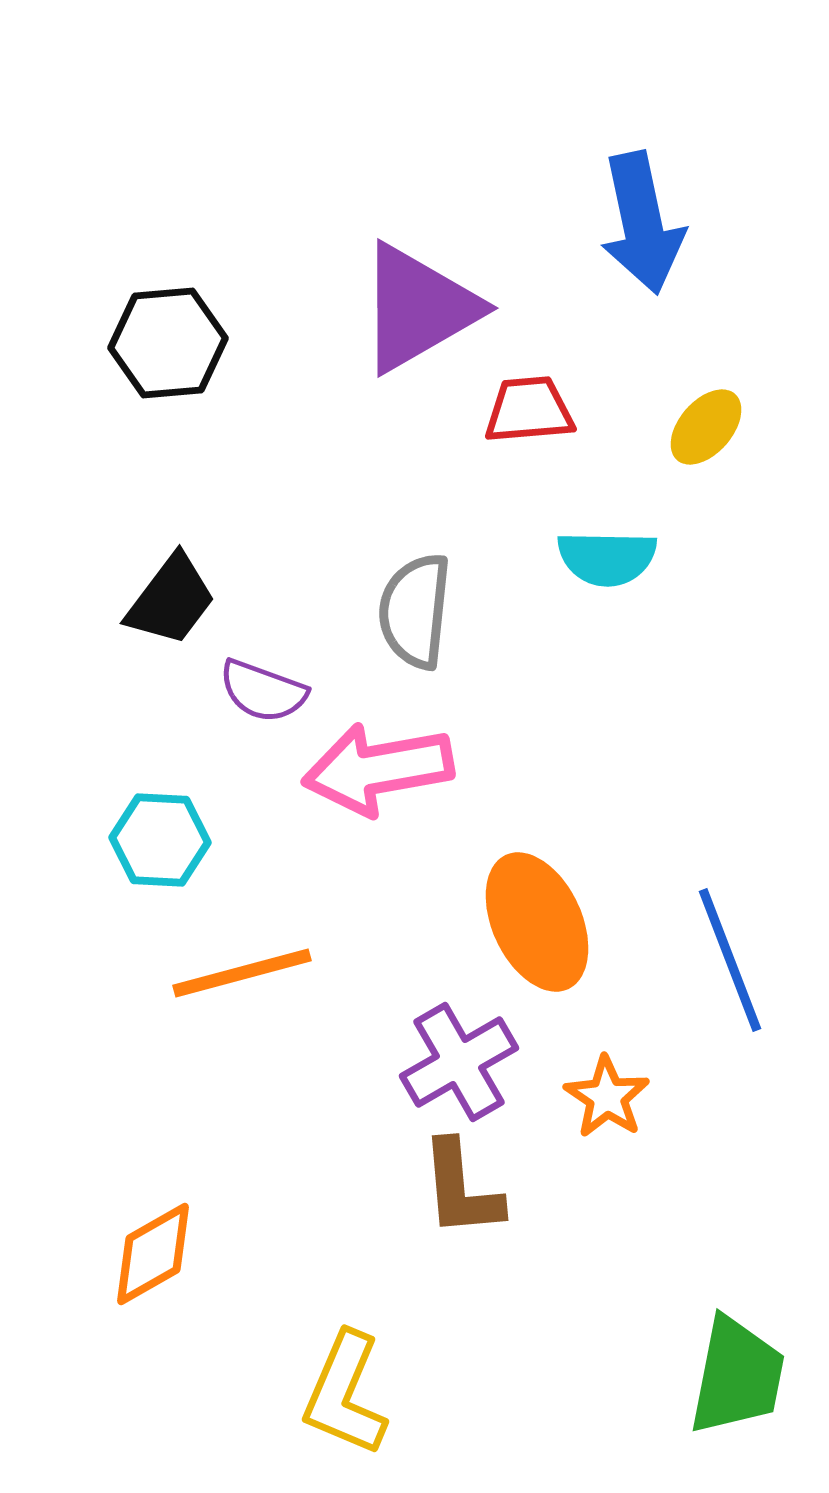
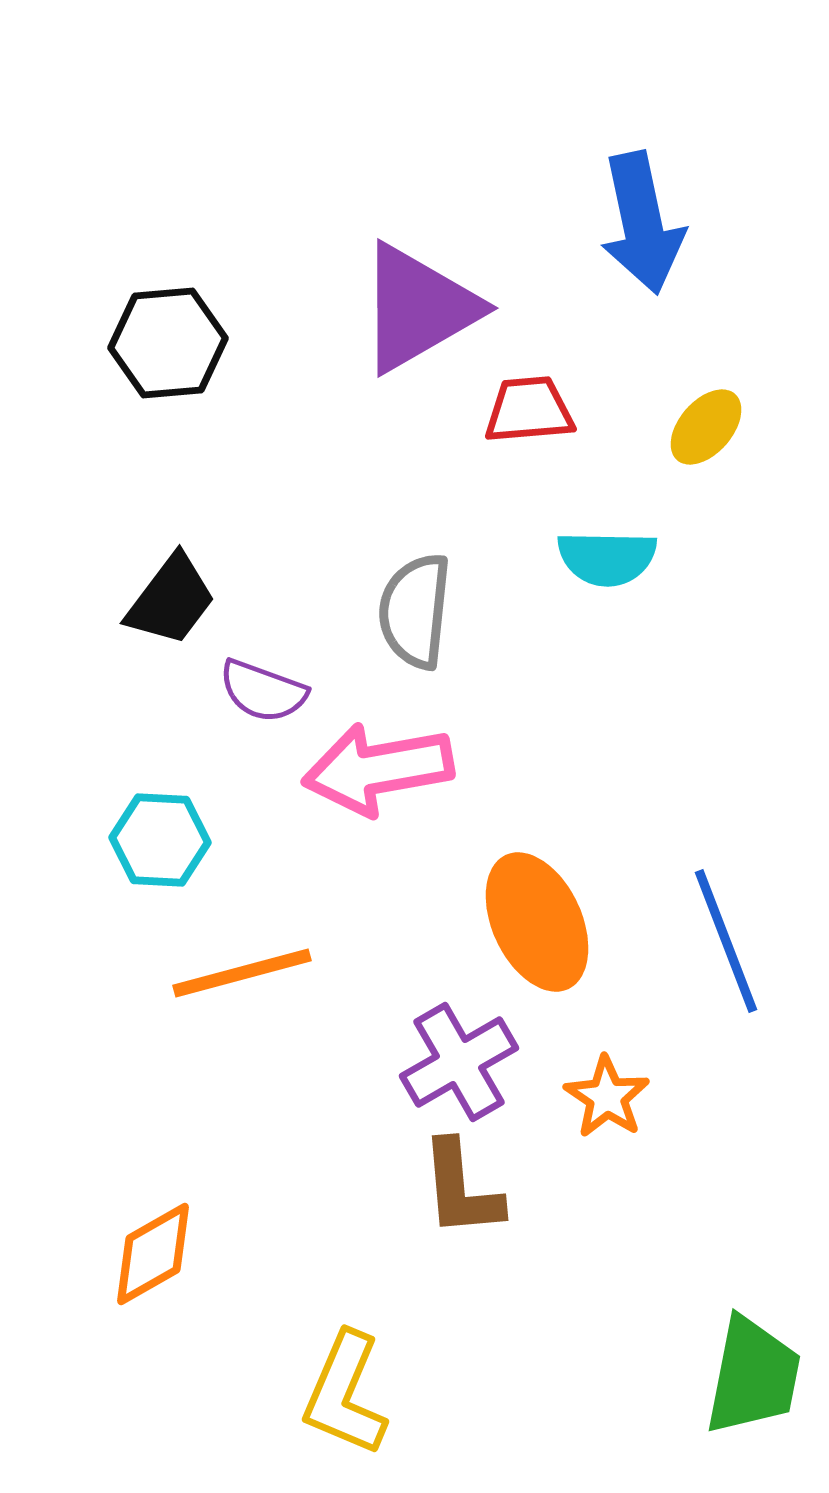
blue line: moved 4 px left, 19 px up
green trapezoid: moved 16 px right
